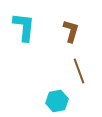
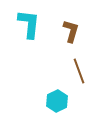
cyan L-shape: moved 5 px right, 3 px up
cyan hexagon: rotated 15 degrees counterclockwise
